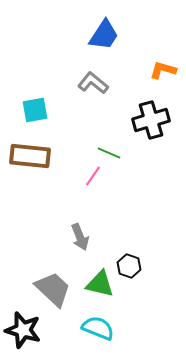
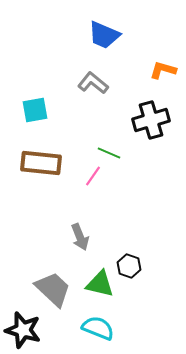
blue trapezoid: rotated 80 degrees clockwise
brown rectangle: moved 11 px right, 7 px down
